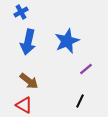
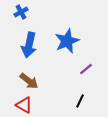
blue arrow: moved 1 px right, 3 px down
